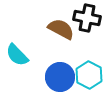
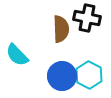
brown semicircle: rotated 60 degrees clockwise
blue circle: moved 2 px right, 1 px up
